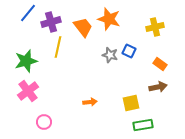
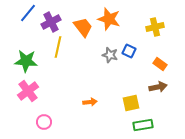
purple cross: rotated 12 degrees counterclockwise
green star: rotated 20 degrees clockwise
